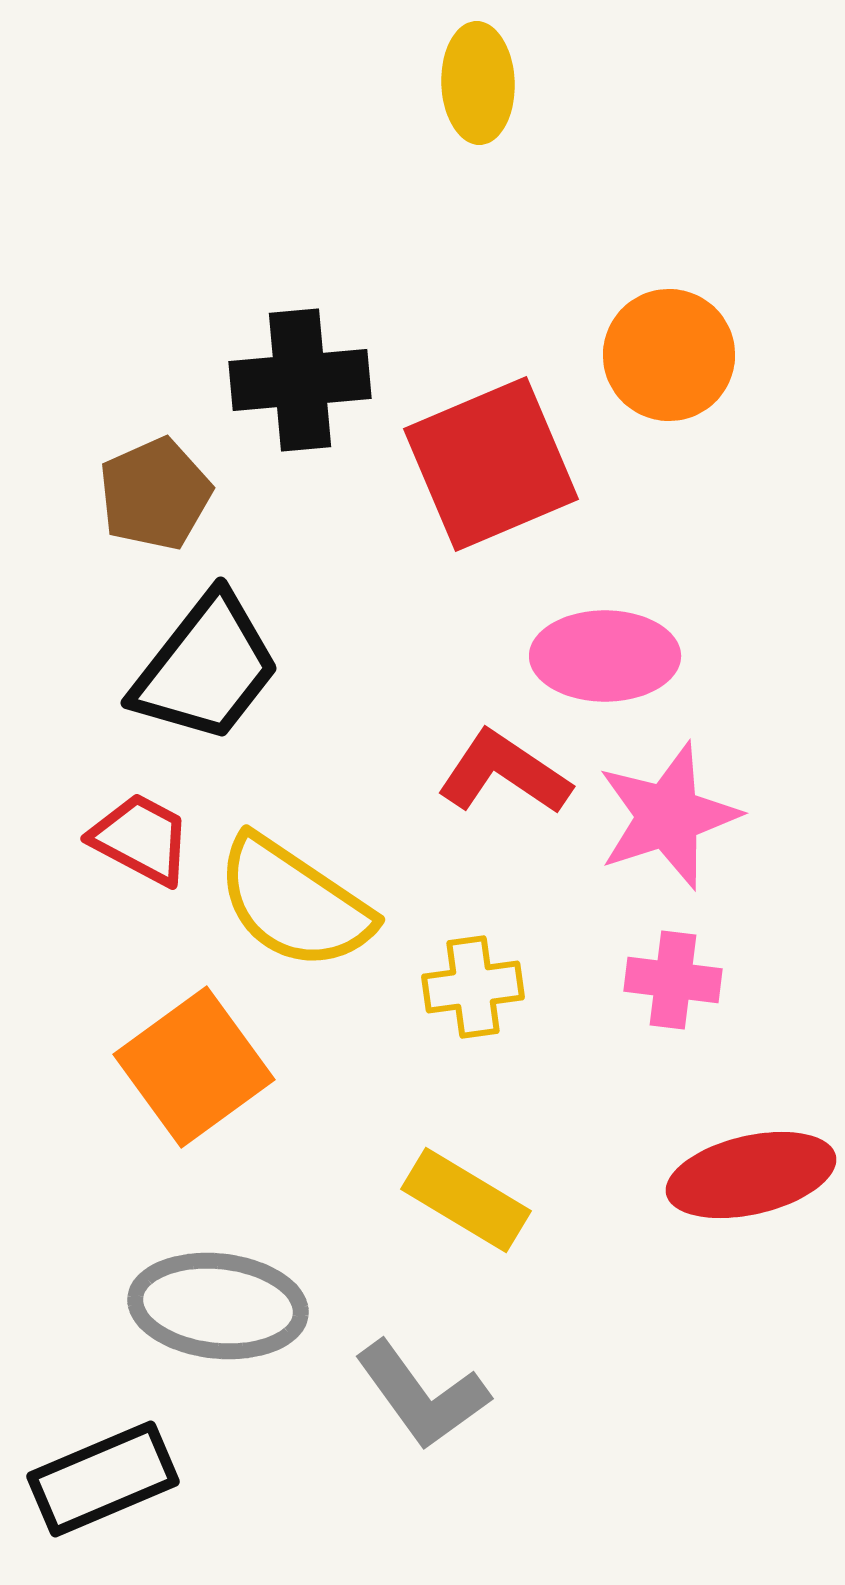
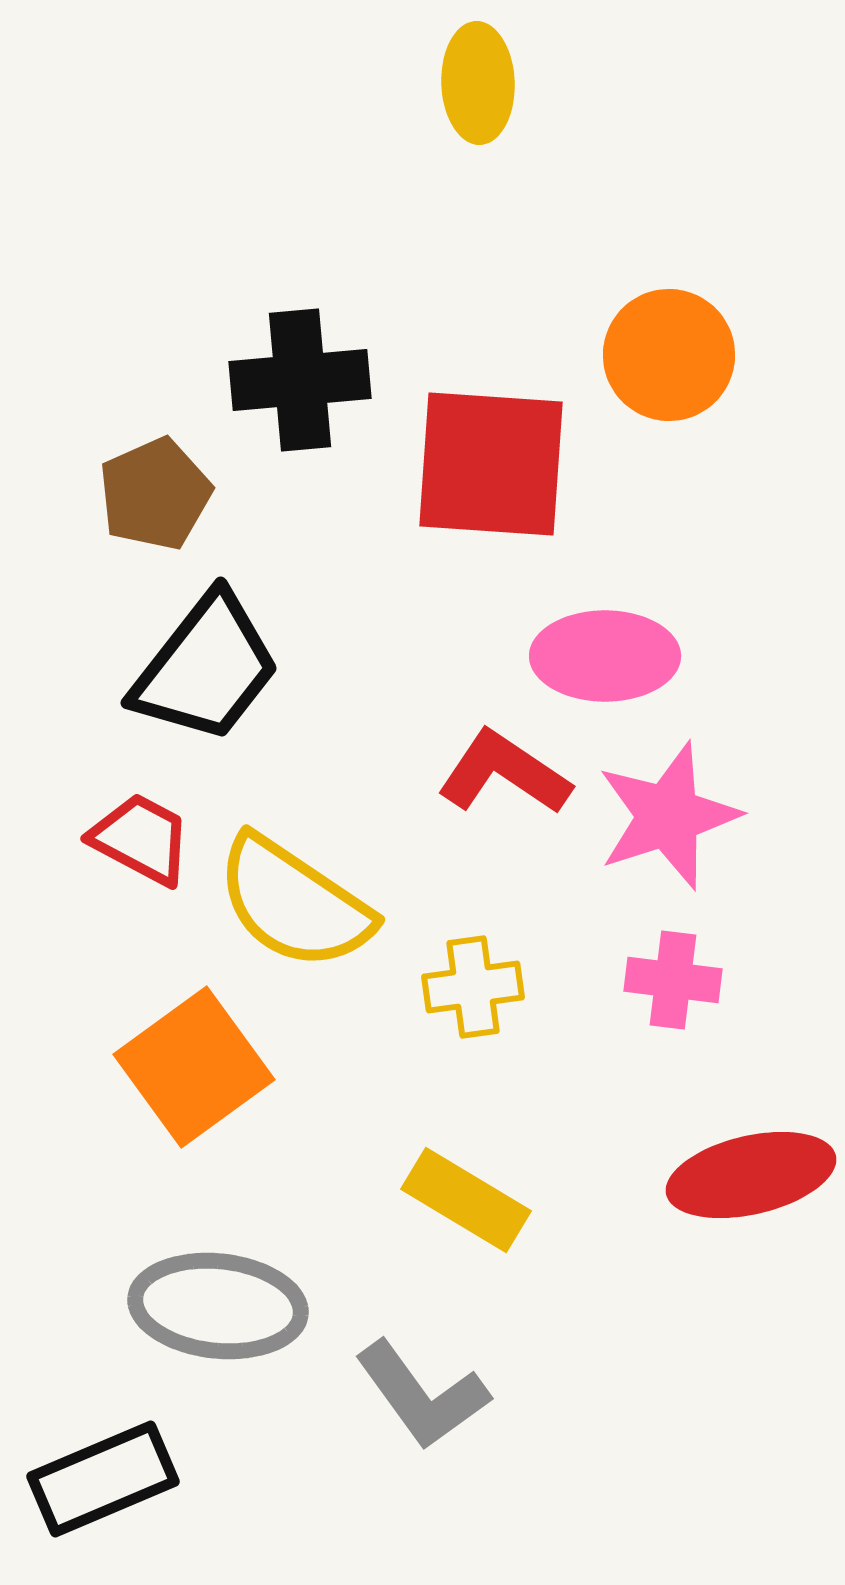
red square: rotated 27 degrees clockwise
